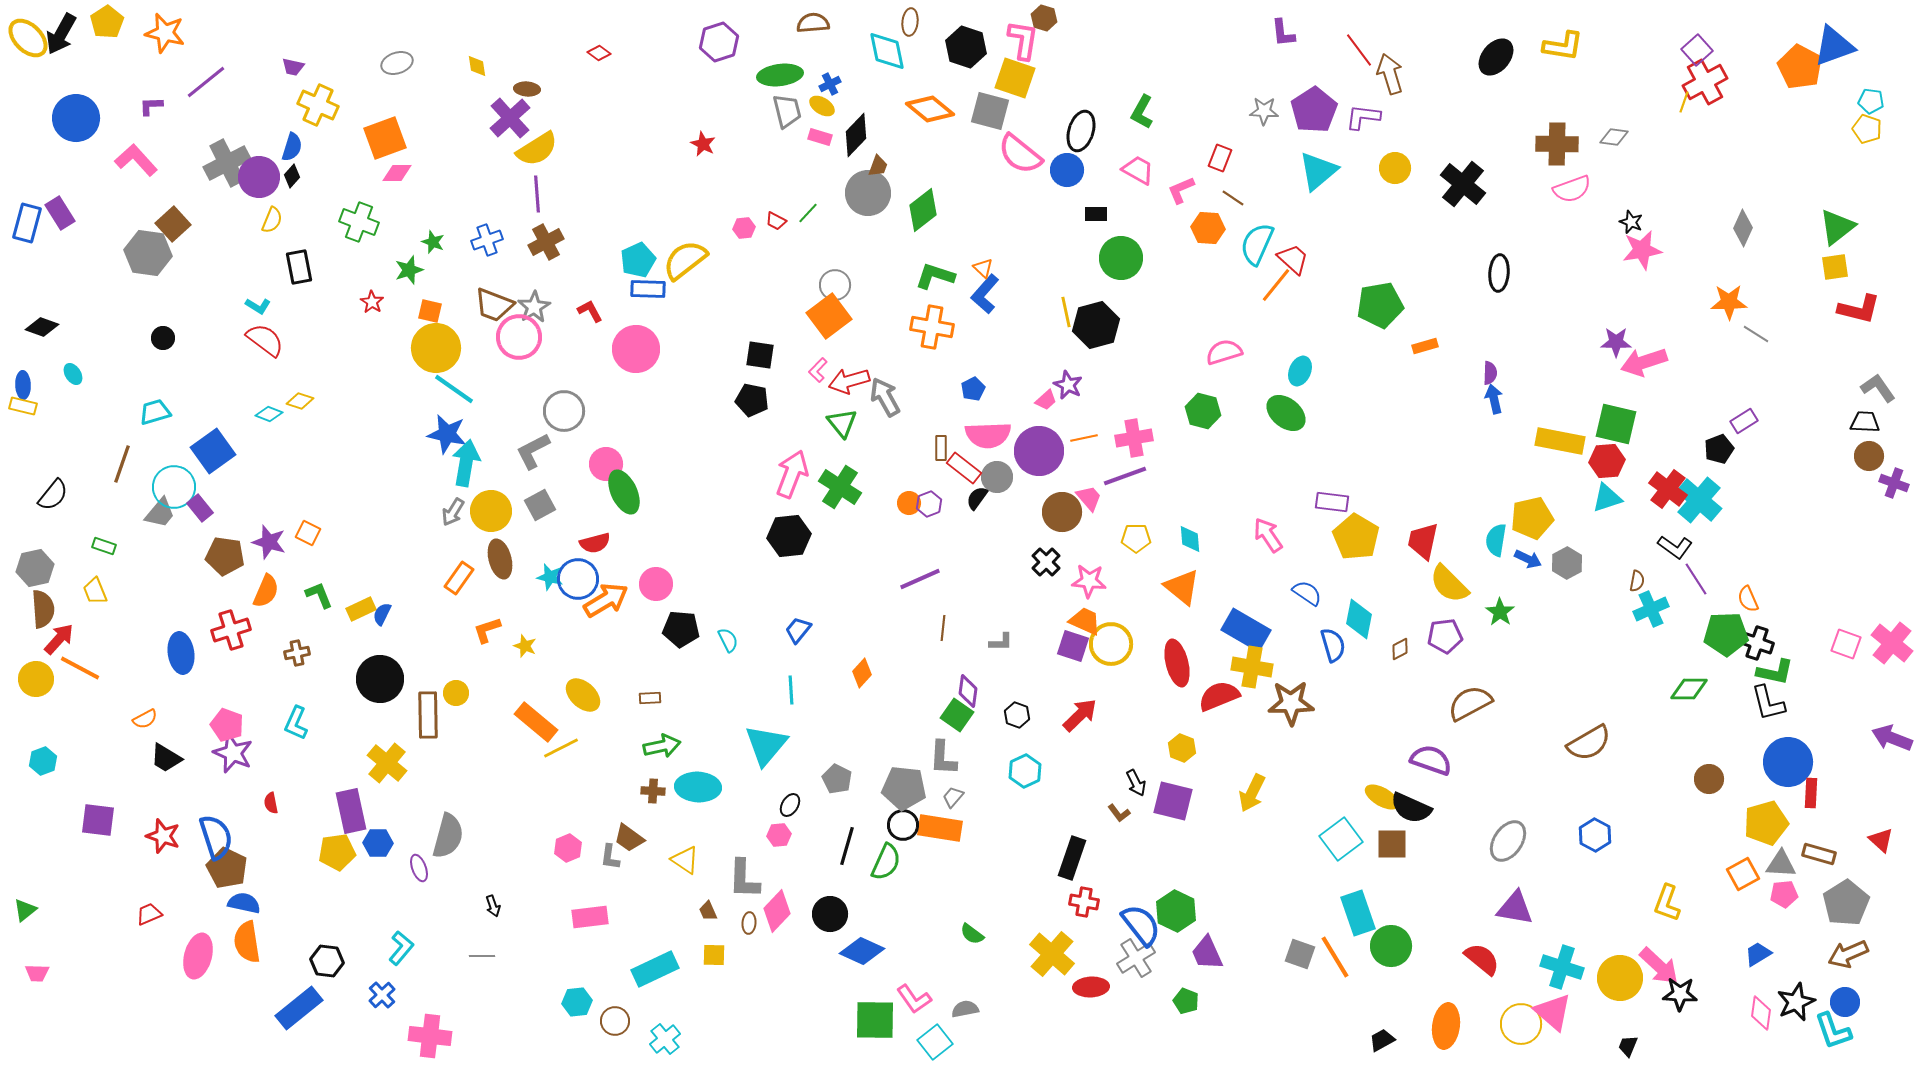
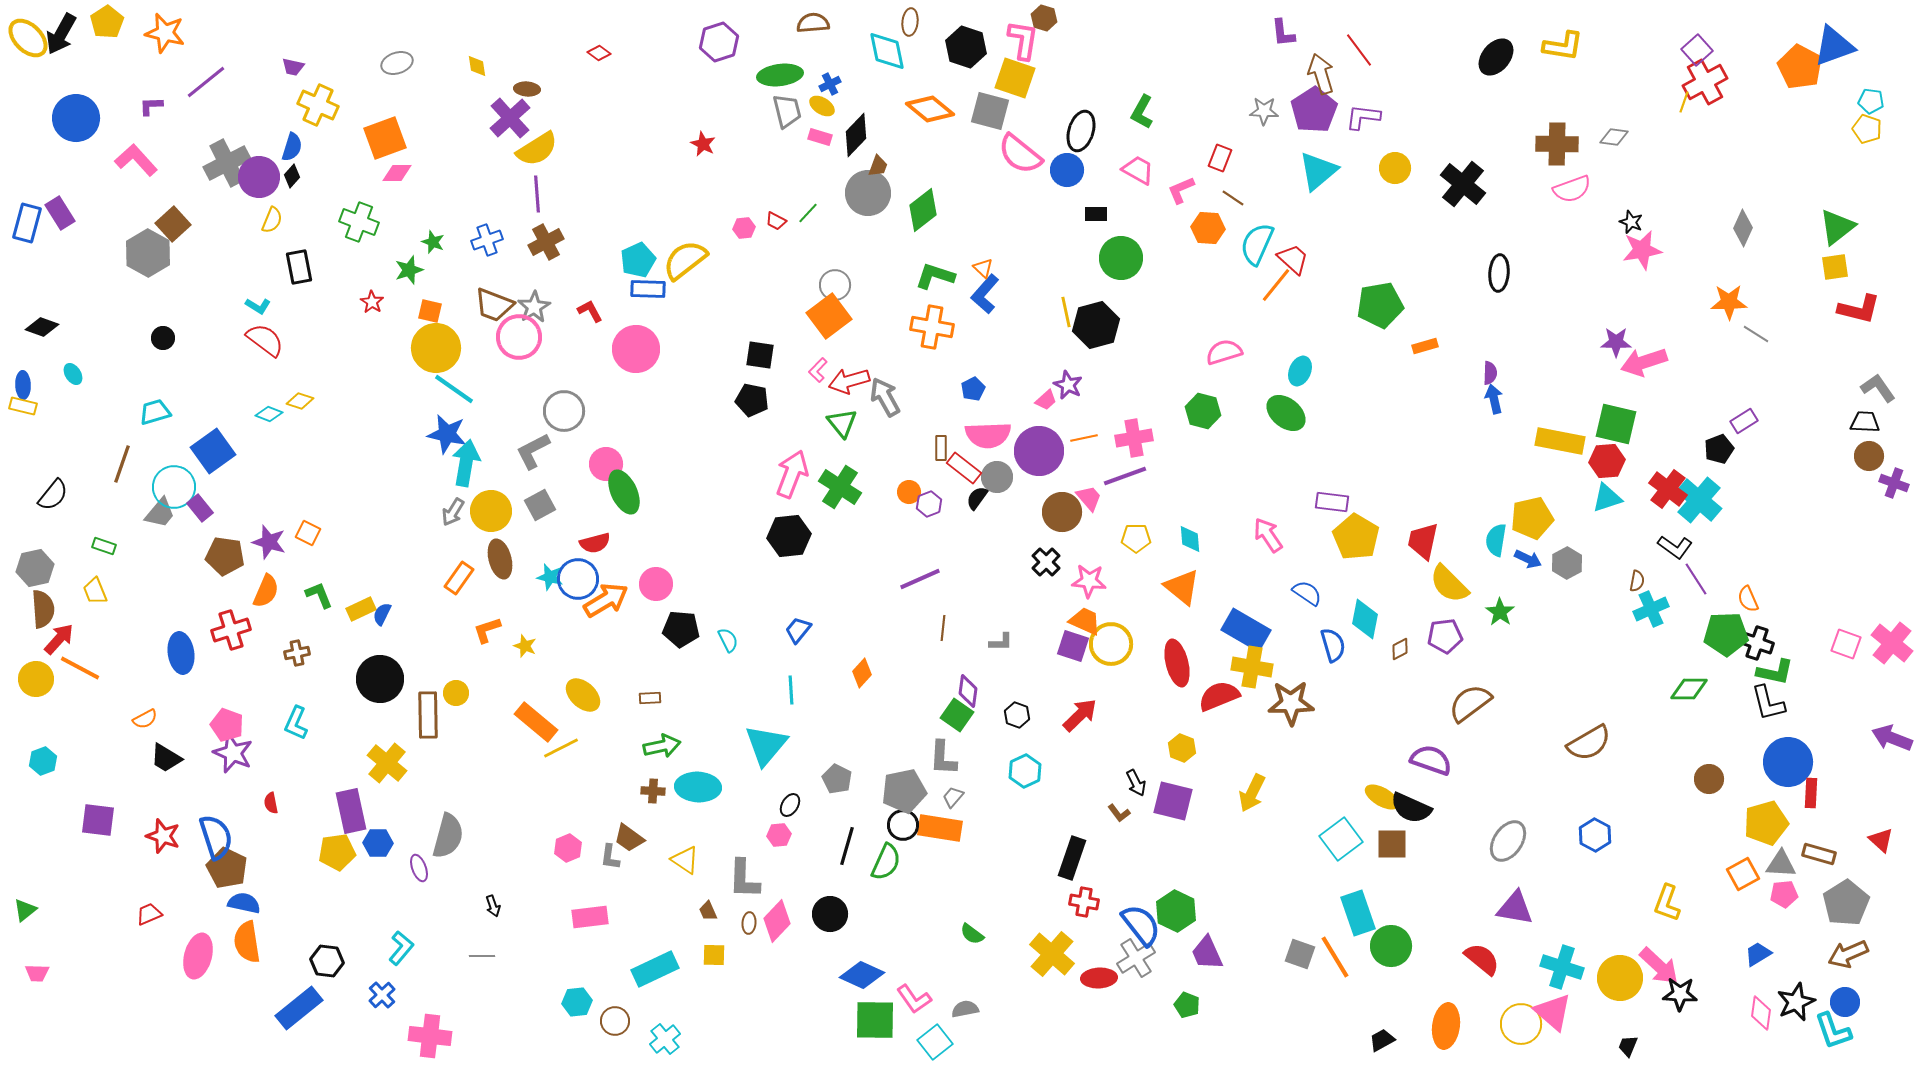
brown arrow at (1390, 74): moved 69 px left
gray hexagon at (148, 253): rotated 21 degrees clockwise
orange circle at (909, 503): moved 11 px up
cyan diamond at (1359, 619): moved 6 px right
brown semicircle at (1470, 703): rotated 9 degrees counterclockwise
gray pentagon at (904, 788): moved 3 px down; rotated 18 degrees counterclockwise
pink diamond at (777, 911): moved 10 px down
blue diamond at (862, 951): moved 24 px down
red ellipse at (1091, 987): moved 8 px right, 9 px up
green pentagon at (1186, 1001): moved 1 px right, 4 px down
